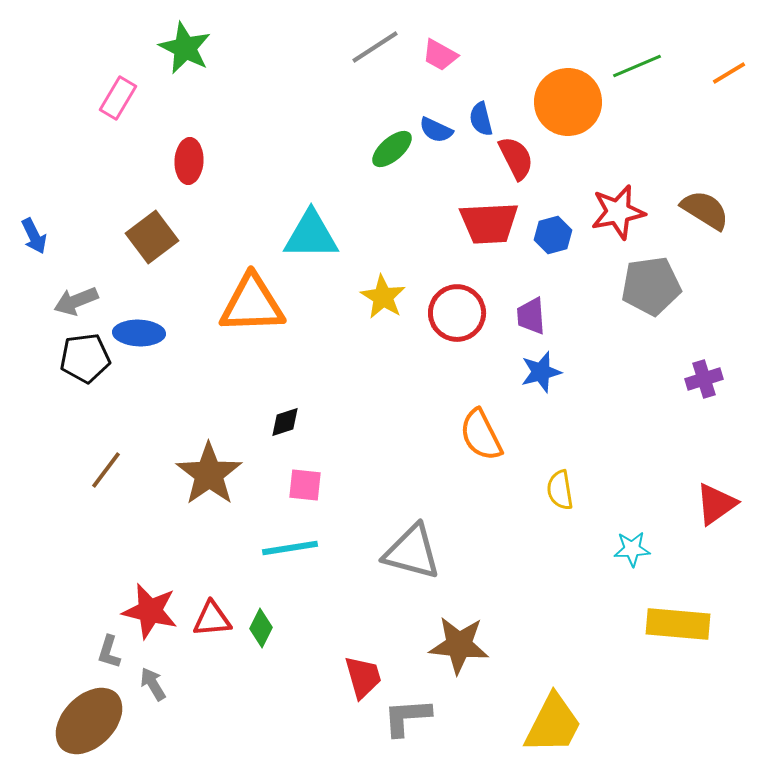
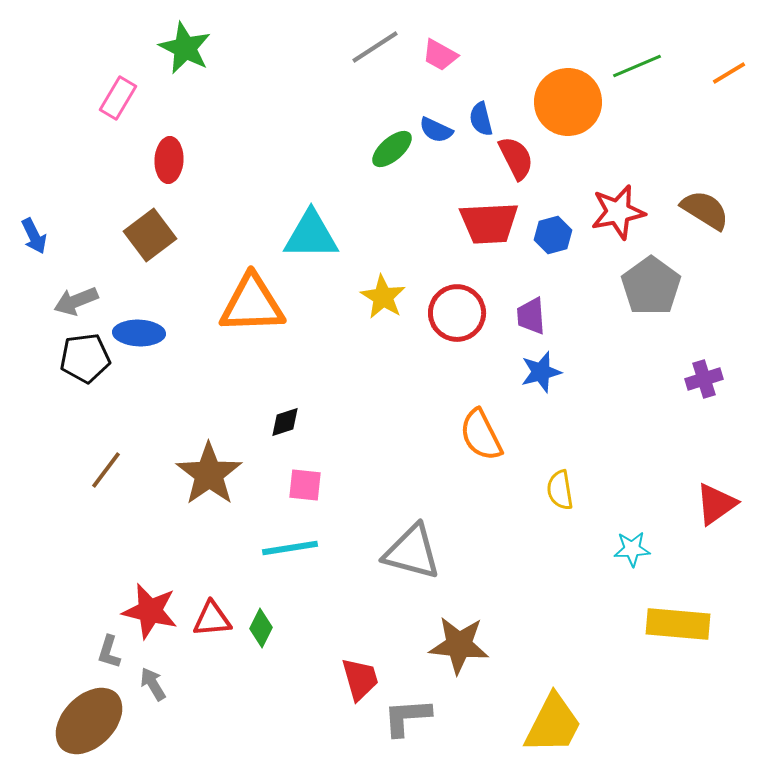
red ellipse at (189, 161): moved 20 px left, 1 px up
brown square at (152, 237): moved 2 px left, 2 px up
gray pentagon at (651, 286): rotated 28 degrees counterclockwise
red trapezoid at (363, 677): moved 3 px left, 2 px down
